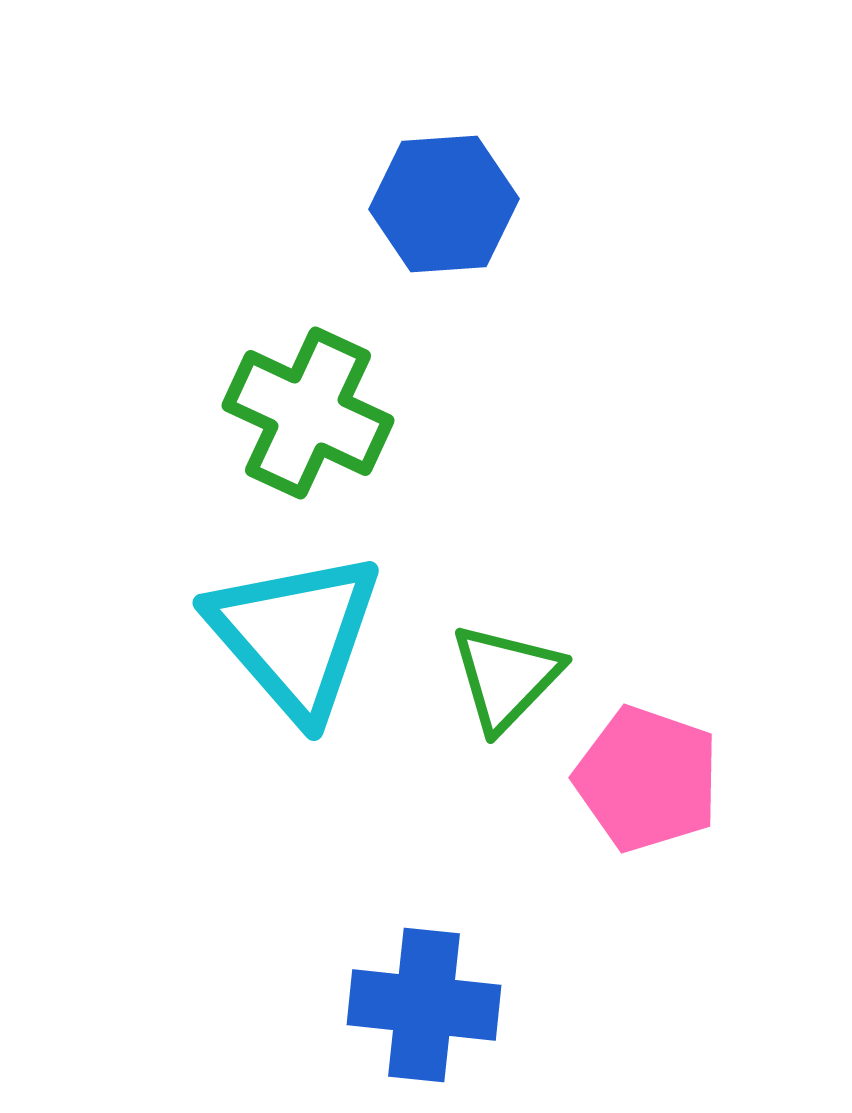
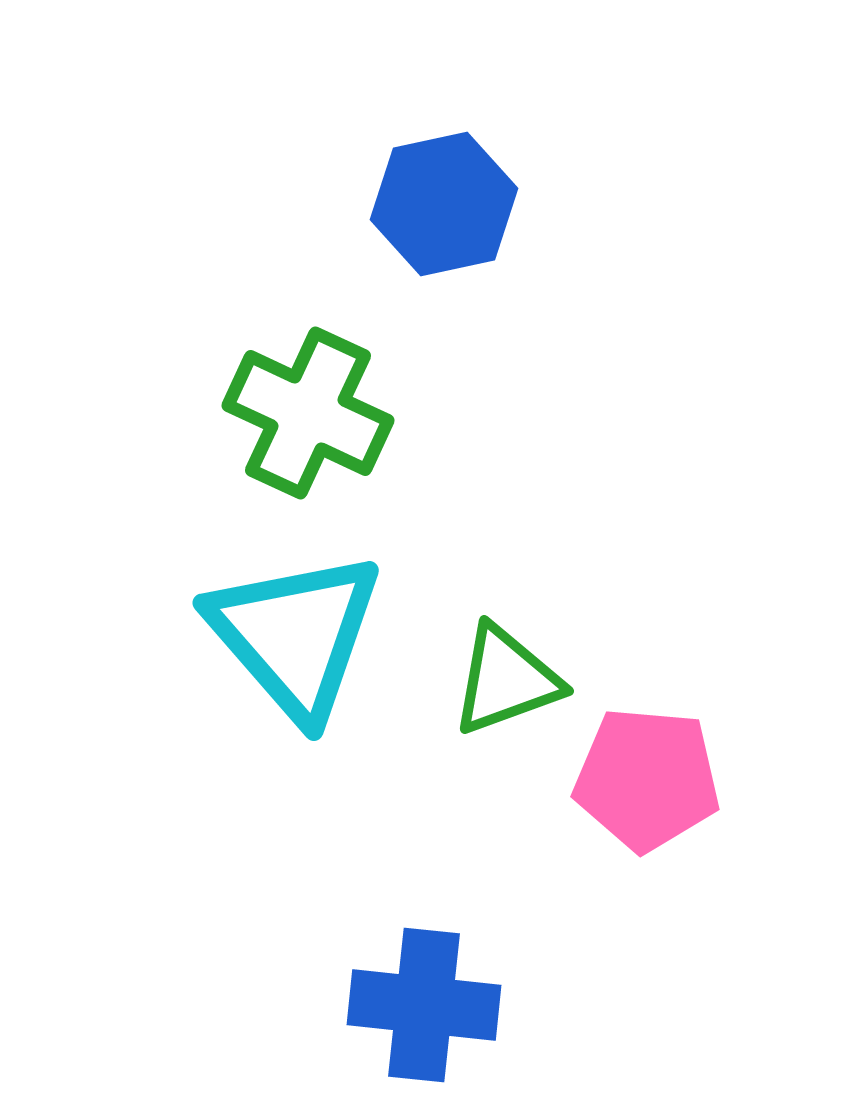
blue hexagon: rotated 8 degrees counterclockwise
green triangle: moved 3 px down; rotated 26 degrees clockwise
pink pentagon: rotated 14 degrees counterclockwise
